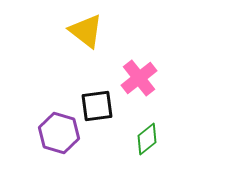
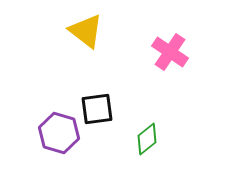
pink cross: moved 31 px right, 26 px up; rotated 18 degrees counterclockwise
black square: moved 3 px down
